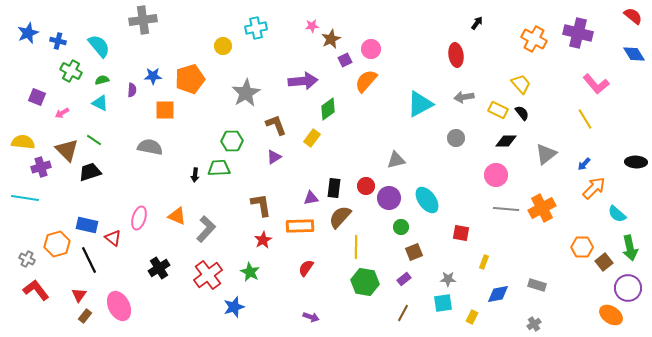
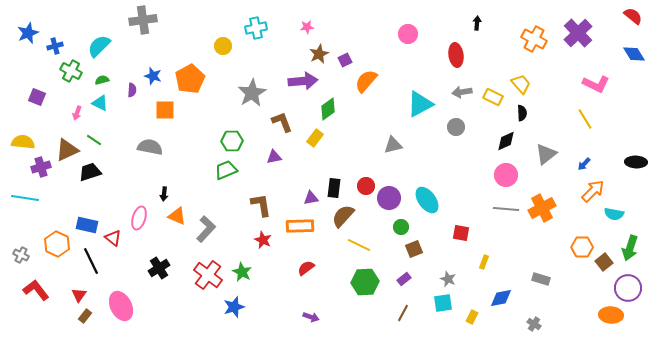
black arrow at (477, 23): rotated 32 degrees counterclockwise
pink star at (312, 26): moved 5 px left, 1 px down
purple cross at (578, 33): rotated 32 degrees clockwise
brown star at (331, 39): moved 12 px left, 15 px down
blue cross at (58, 41): moved 3 px left, 5 px down; rotated 28 degrees counterclockwise
cyan semicircle at (99, 46): rotated 95 degrees counterclockwise
pink circle at (371, 49): moved 37 px right, 15 px up
blue star at (153, 76): rotated 18 degrees clockwise
orange pentagon at (190, 79): rotated 12 degrees counterclockwise
pink L-shape at (596, 84): rotated 24 degrees counterclockwise
gray star at (246, 93): moved 6 px right
gray arrow at (464, 97): moved 2 px left, 5 px up
yellow rectangle at (498, 110): moved 5 px left, 13 px up
pink arrow at (62, 113): moved 15 px right; rotated 40 degrees counterclockwise
black semicircle at (522, 113): rotated 35 degrees clockwise
brown L-shape at (276, 125): moved 6 px right, 3 px up
yellow rectangle at (312, 138): moved 3 px right
gray circle at (456, 138): moved 11 px up
black diamond at (506, 141): rotated 25 degrees counterclockwise
brown triangle at (67, 150): rotated 50 degrees clockwise
purple triangle at (274, 157): rotated 21 degrees clockwise
gray triangle at (396, 160): moved 3 px left, 15 px up
green trapezoid at (219, 168): moved 7 px right, 2 px down; rotated 20 degrees counterclockwise
black arrow at (195, 175): moved 31 px left, 19 px down
pink circle at (496, 175): moved 10 px right
orange arrow at (594, 188): moved 1 px left, 3 px down
cyan semicircle at (617, 214): moved 3 px left; rotated 30 degrees counterclockwise
brown semicircle at (340, 217): moved 3 px right, 1 px up
red star at (263, 240): rotated 18 degrees counterclockwise
orange hexagon at (57, 244): rotated 20 degrees counterclockwise
yellow line at (356, 247): moved 3 px right, 2 px up; rotated 65 degrees counterclockwise
green arrow at (630, 248): rotated 30 degrees clockwise
brown square at (414, 252): moved 3 px up
gray cross at (27, 259): moved 6 px left, 4 px up
black line at (89, 260): moved 2 px right, 1 px down
red semicircle at (306, 268): rotated 18 degrees clockwise
green star at (250, 272): moved 8 px left
red cross at (208, 275): rotated 16 degrees counterclockwise
gray star at (448, 279): rotated 21 degrees clockwise
green hexagon at (365, 282): rotated 12 degrees counterclockwise
gray rectangle at (537, 285): moved 4 px right, 6 px up
blue diamond at (498, 294): moved 3 px right, 4 px down
pink ellipse at (119, 306): moved 2 px right
orange ellipse at (611, 315): rotated 30 degrees counterclockwise
gray cross at (534, 324): rotated 24 degrees counterclockwise
